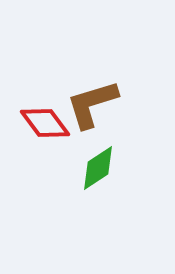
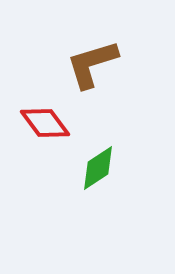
brown L-shape: moved 40 px up
